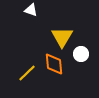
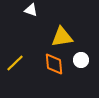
yellow triangle: rotated 50 degrees clockwise
white circle: moved 6 px down
yellow line: moved 12 px left, 10 px up
